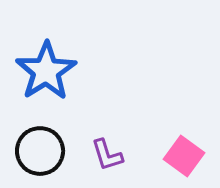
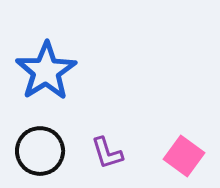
purple L-shape: moved 2 px up
